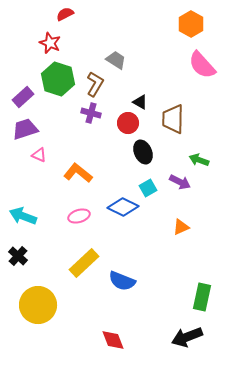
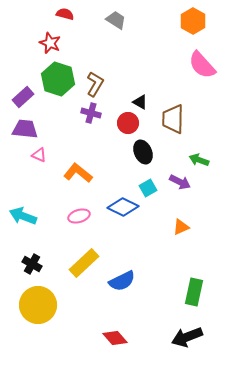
red semicircle: rotated 42 degrees clockwise
orange hexagon: moved 2 px right, 3 px up
gray trapezoid: moved 40 px up
purple trapezoid: rotated 24 degrees clockwise
black cross: moved 14 px right, 8 px down; rotated 12 degrees counterclockwise
blue semicircle: rotated 48 degrees counterclockwise
green rectangle: moved 8 px left, 5 px up
red diamond: moved 2 px right, 2 px up; rotated 20 degrees counterclockwise
